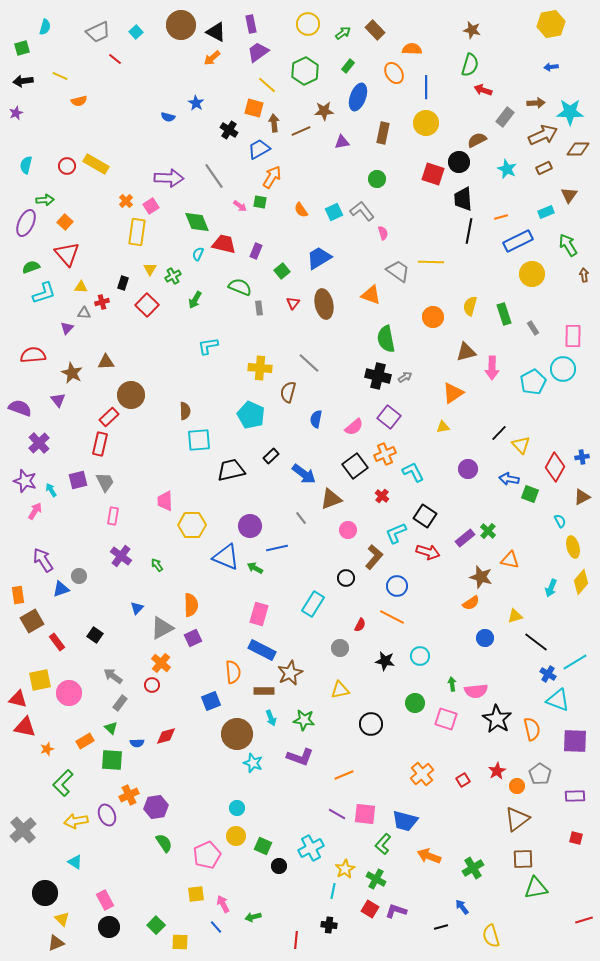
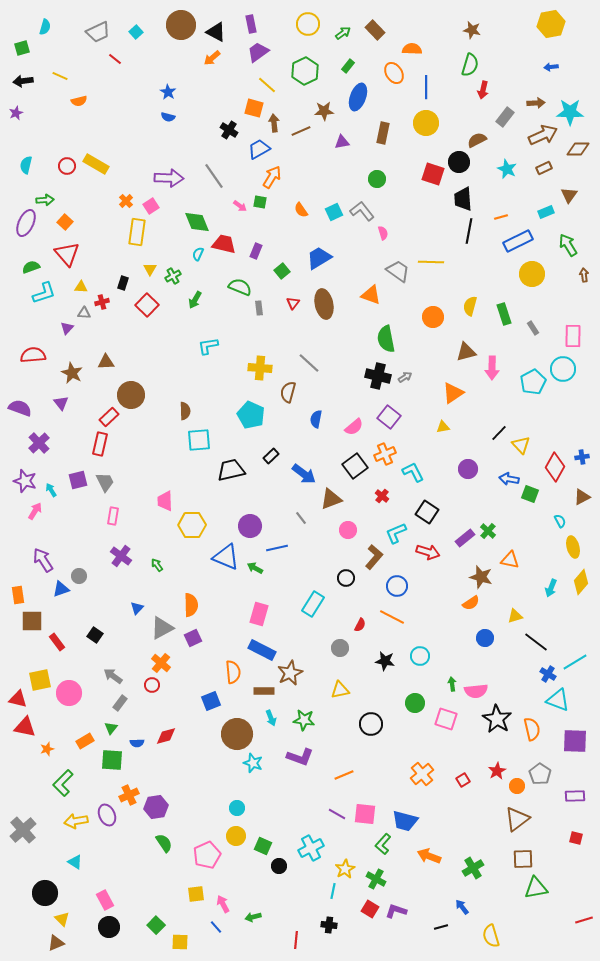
red arrow at (483, 90): rotated 96 degrees counterclockwise
blue star at (196, 103): moved 28 px left, 11 px up
purple triangle at (58, 400): moved 3 px right, 3 px down
black square at (425, 516): moved 2 px right, 4 px up
brown square at (32, 621): rotated 30 degrees clockwise
green triangle at (111, 728): rotated 24 degrees clockwise
